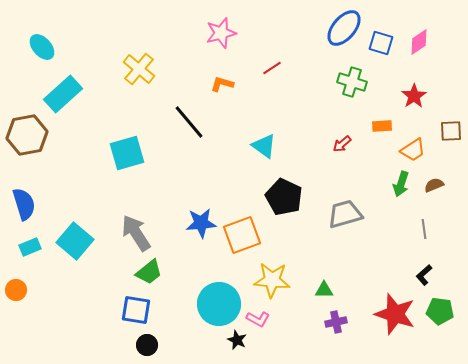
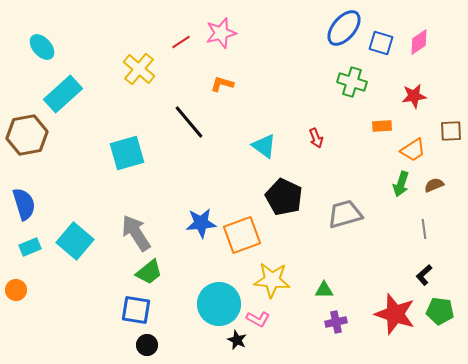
red line at (272, 68): moved 91 px left, 26 px up
red star at (414, 96): rotated 25 degrees clockwise
red arrow at (342, 144): moved 26 px left, 6 px up; rotated 72 degrees counterclockwise
